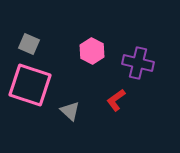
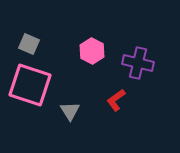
gray triangle: rotated 15 degrees clockwise
